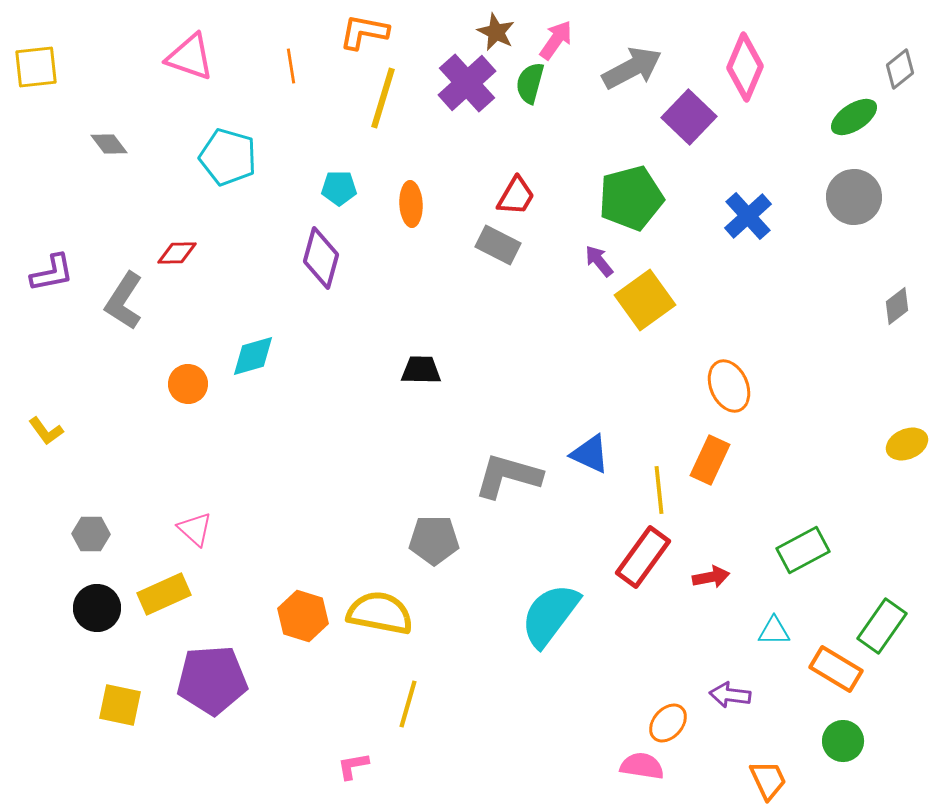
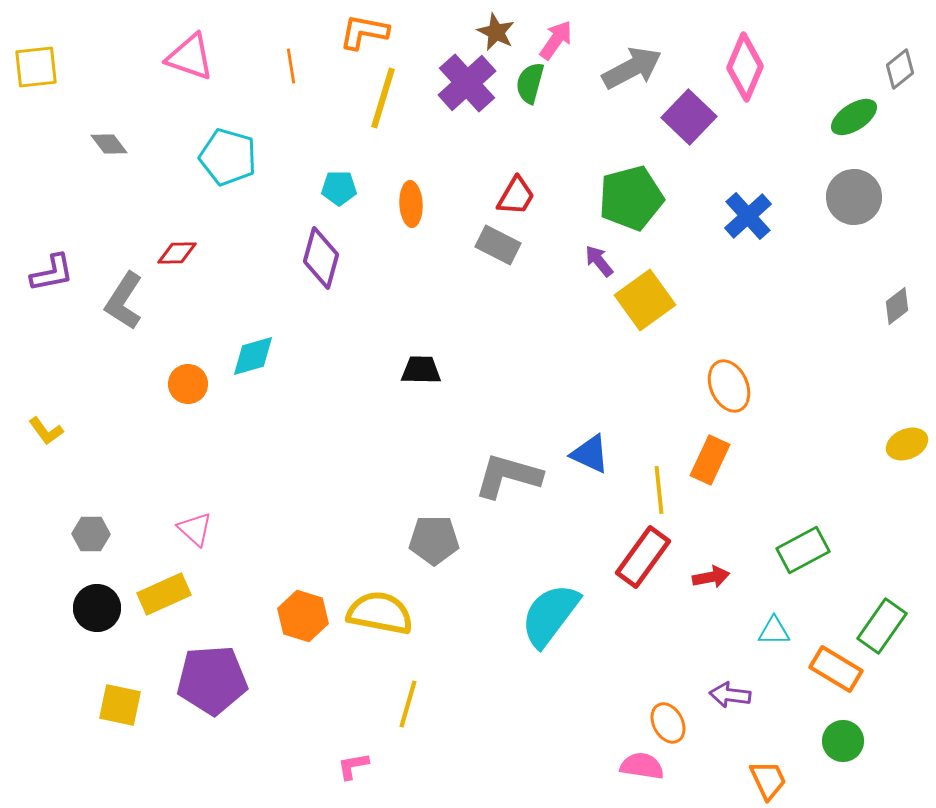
orange ellipse at (668, 723): rotated 69 degrees counterclockwise
